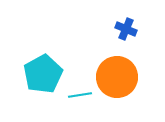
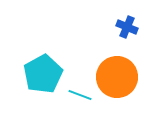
blue cross: moved 1 px right, 2 px up
cyan line: rotated 30 degrees clockwise
